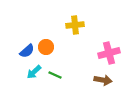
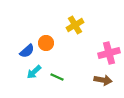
yellow cross: rotated 24 degrees counterclockwise
orange circle: moved 4 px up
green line: moved 2 px right, 2 px down
